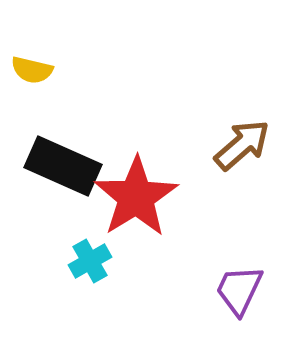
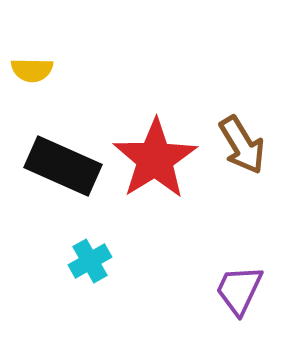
yellow semicircle: rotated 12 degrees counterclockwise
brown arrow: rotated 100 degrees clockwise
red star: moved 19 px right, 38 px up
